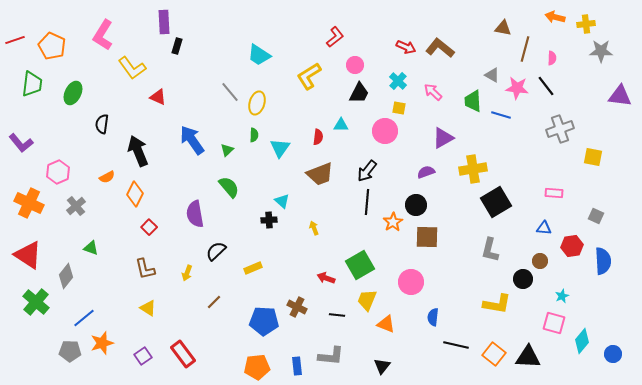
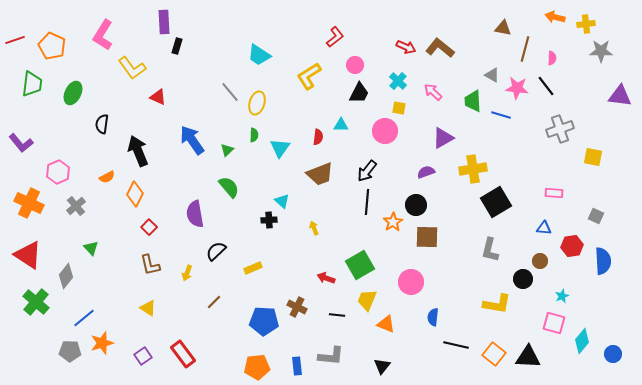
green triangle at (91, 248): rotated 28 degrees clockwise
brown L-shape at (145, 269): moved 5 px right, 4 px up
